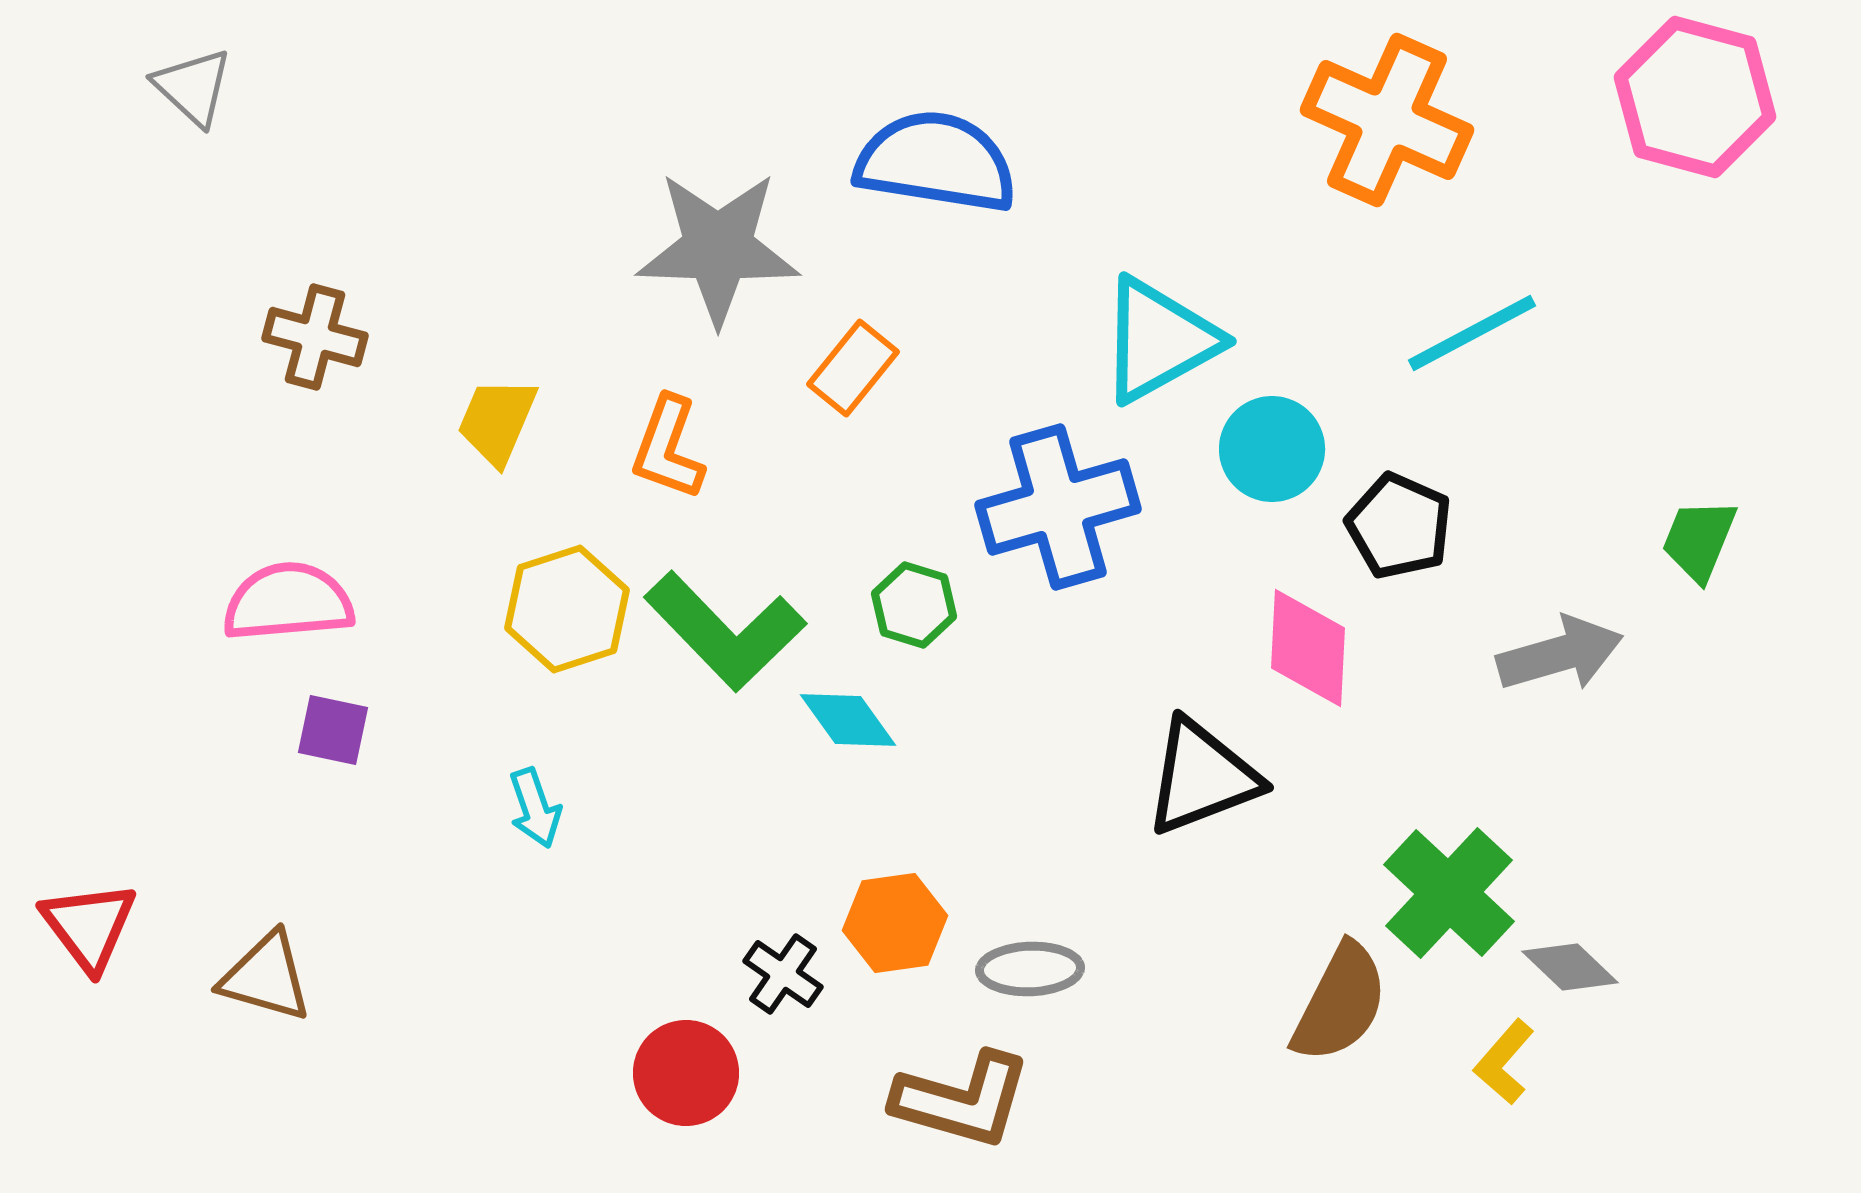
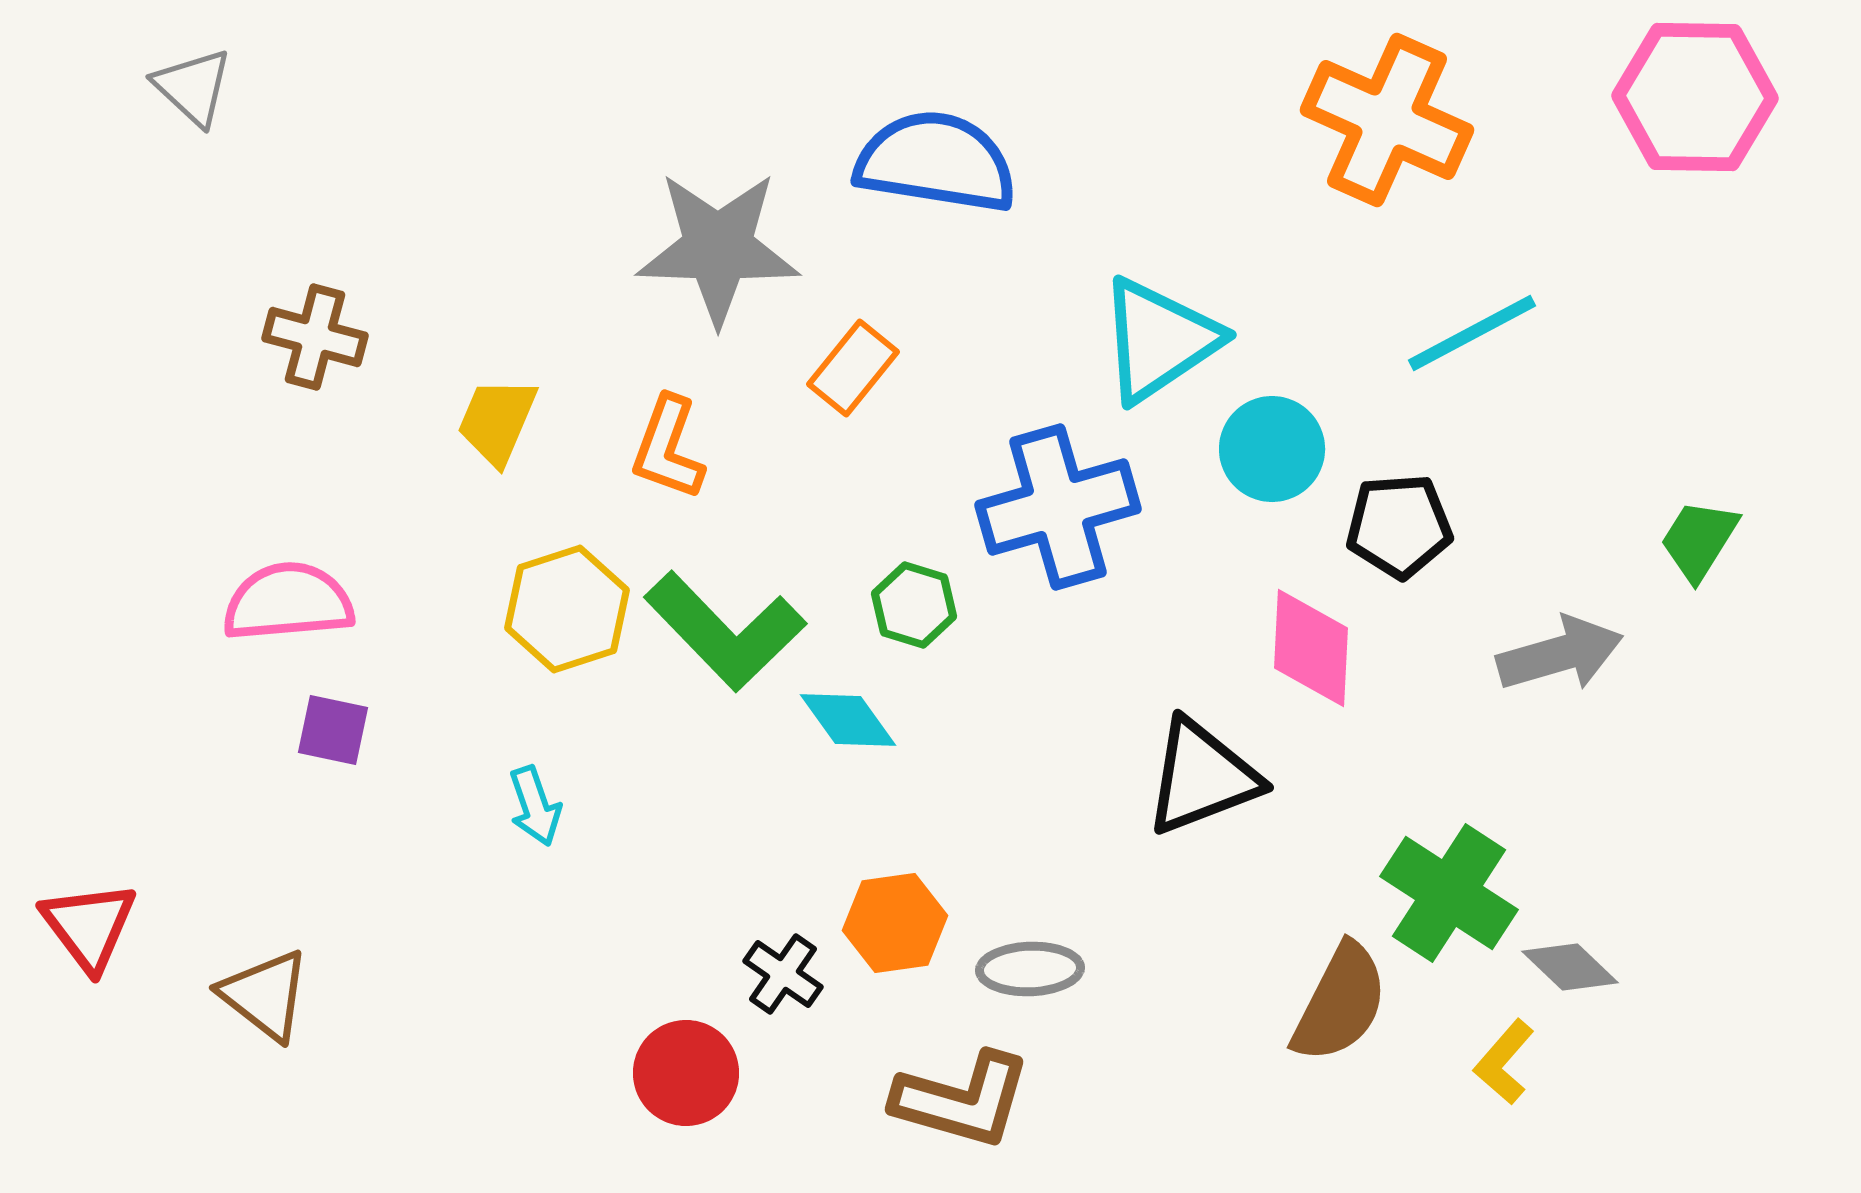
pink hexagon: rotated 14 degrees counterclockwise
cyan triangle: rotated 5 degrees counterclockwise
black pentagon: rotated 28 degrees counterclockwise
green trapezoid: rotated 10 degrees clockwise
pink diamond: moved 3 px right
cyan arrow: moved 2 px up
green cross: rotated 10 degrees counterclockwise
brown triangle: moved 1 px left, 18 px down; rotated 22 degrees clockwise
